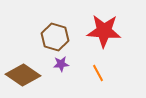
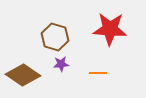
red star: moved 6 px right, 2 px up
orange line: rotated 60 degrees counterclockwise
